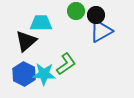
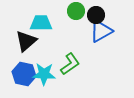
green L-shape: moved 4 px right
blue hexagon: rotated 15 degrees counterclockwise
